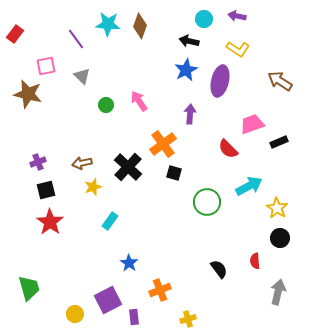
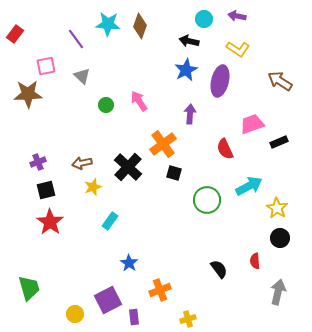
brown star at (28, 94): rotated 16 degrees counterclockwise
red semicircle at (228, 149): moved 3 px left; rotated 20 degrees clockwise
green circle at (207, 202): moved 2 px up
